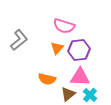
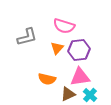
gray L-shape: moved 8 px right, 3 px up; rotated 25 degrees clockwise
pink triangle: rotated 10 degrees counterclockwise
brown triangle: rotated 14 degrees clockwise
